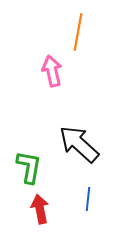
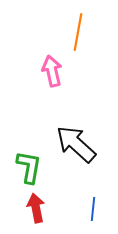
black arrow: moved 3 px left
blue line: moved 5 px right, 10 px down
red arrow: moved 4 px left, 1 px up
